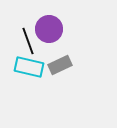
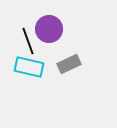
gray rectangle: moved 9 px right, 1 px up
